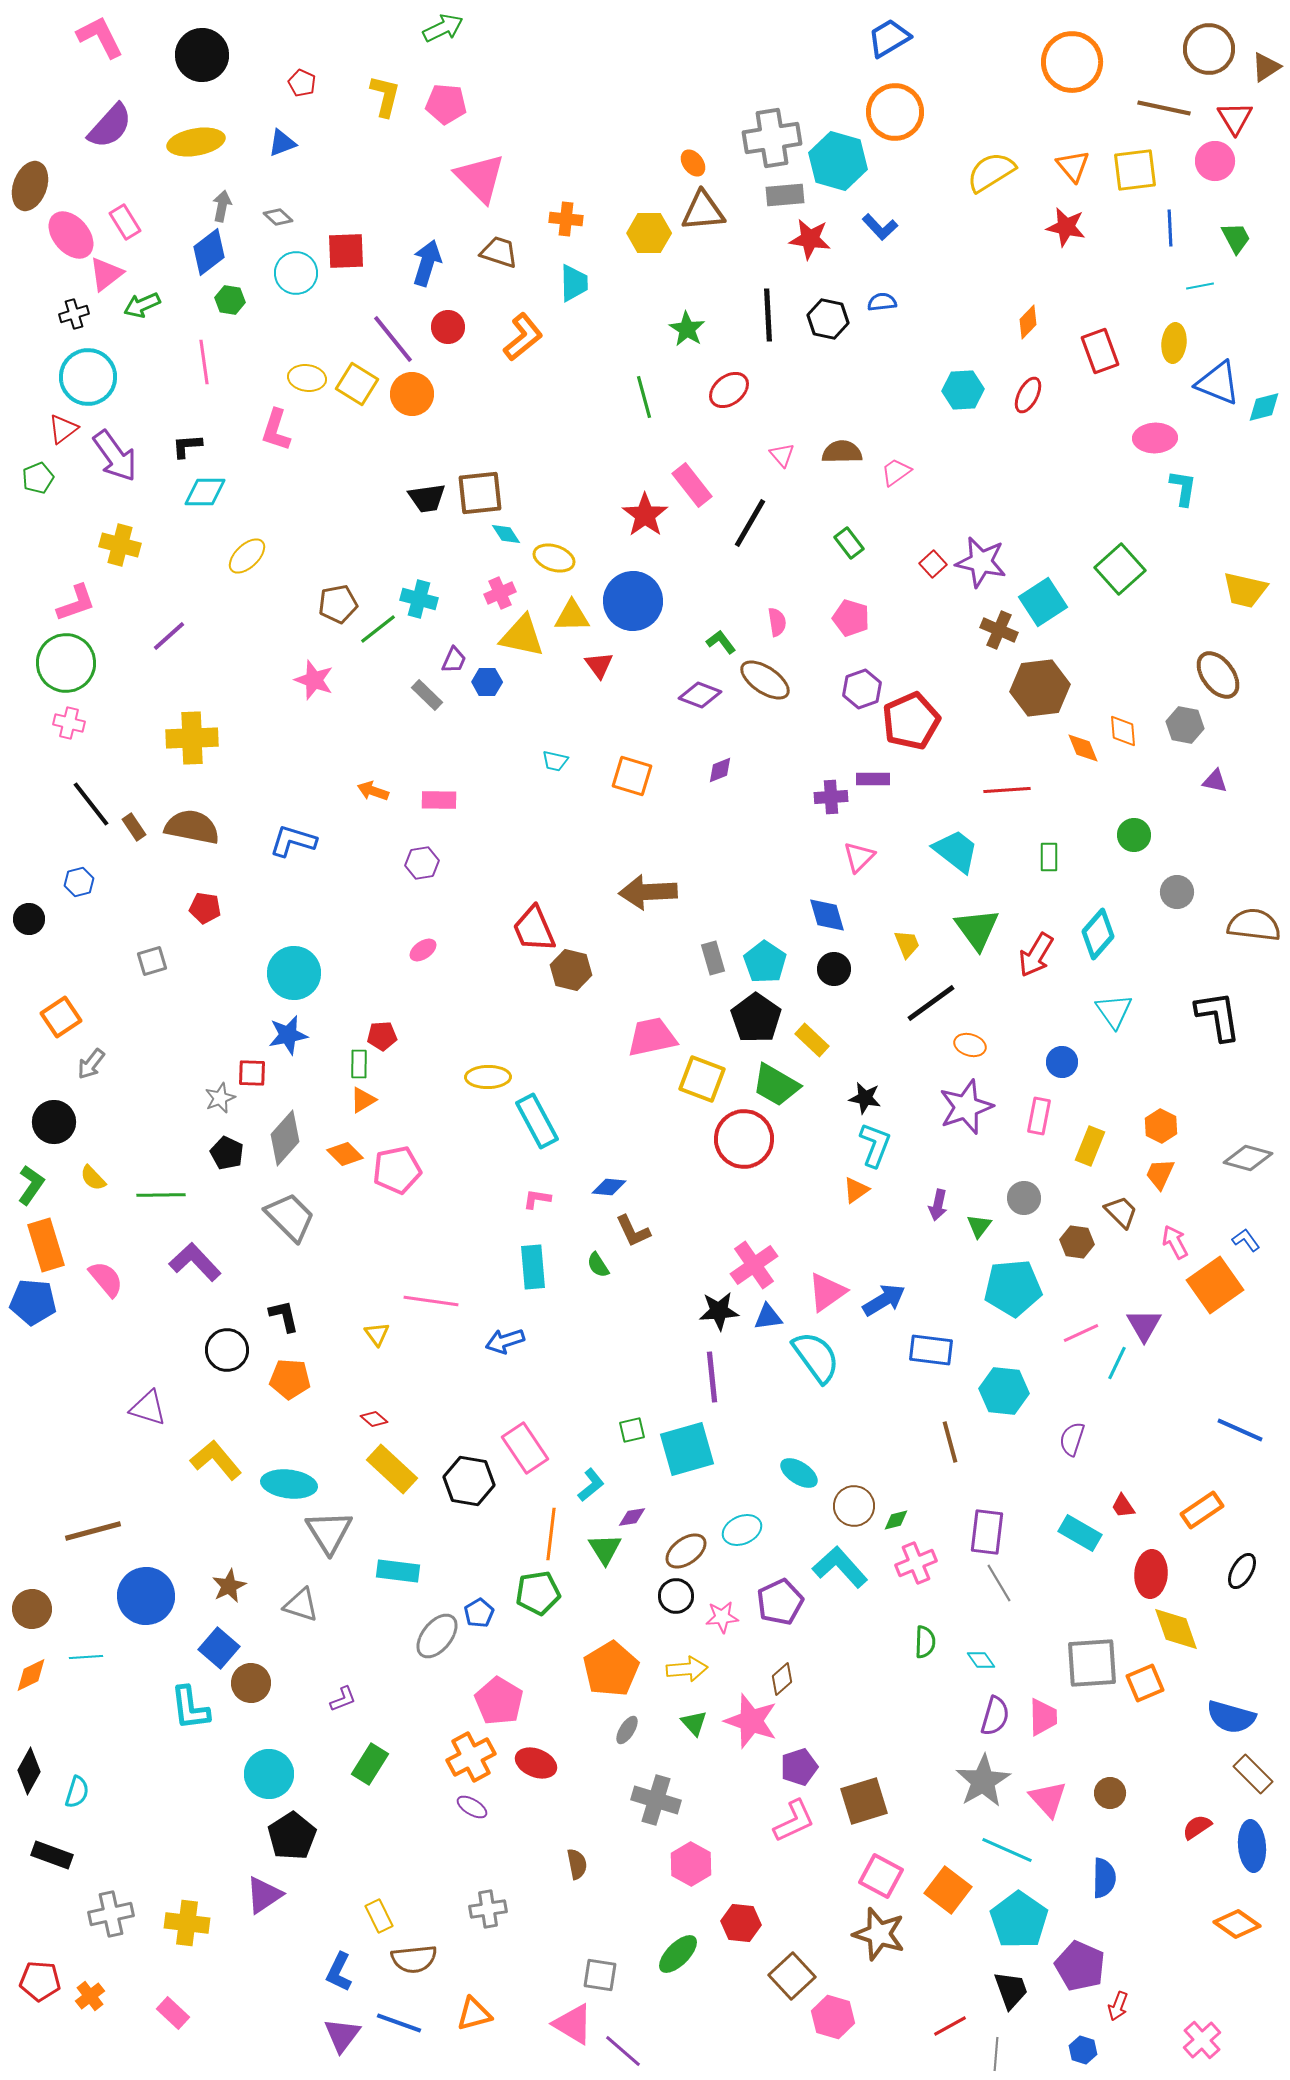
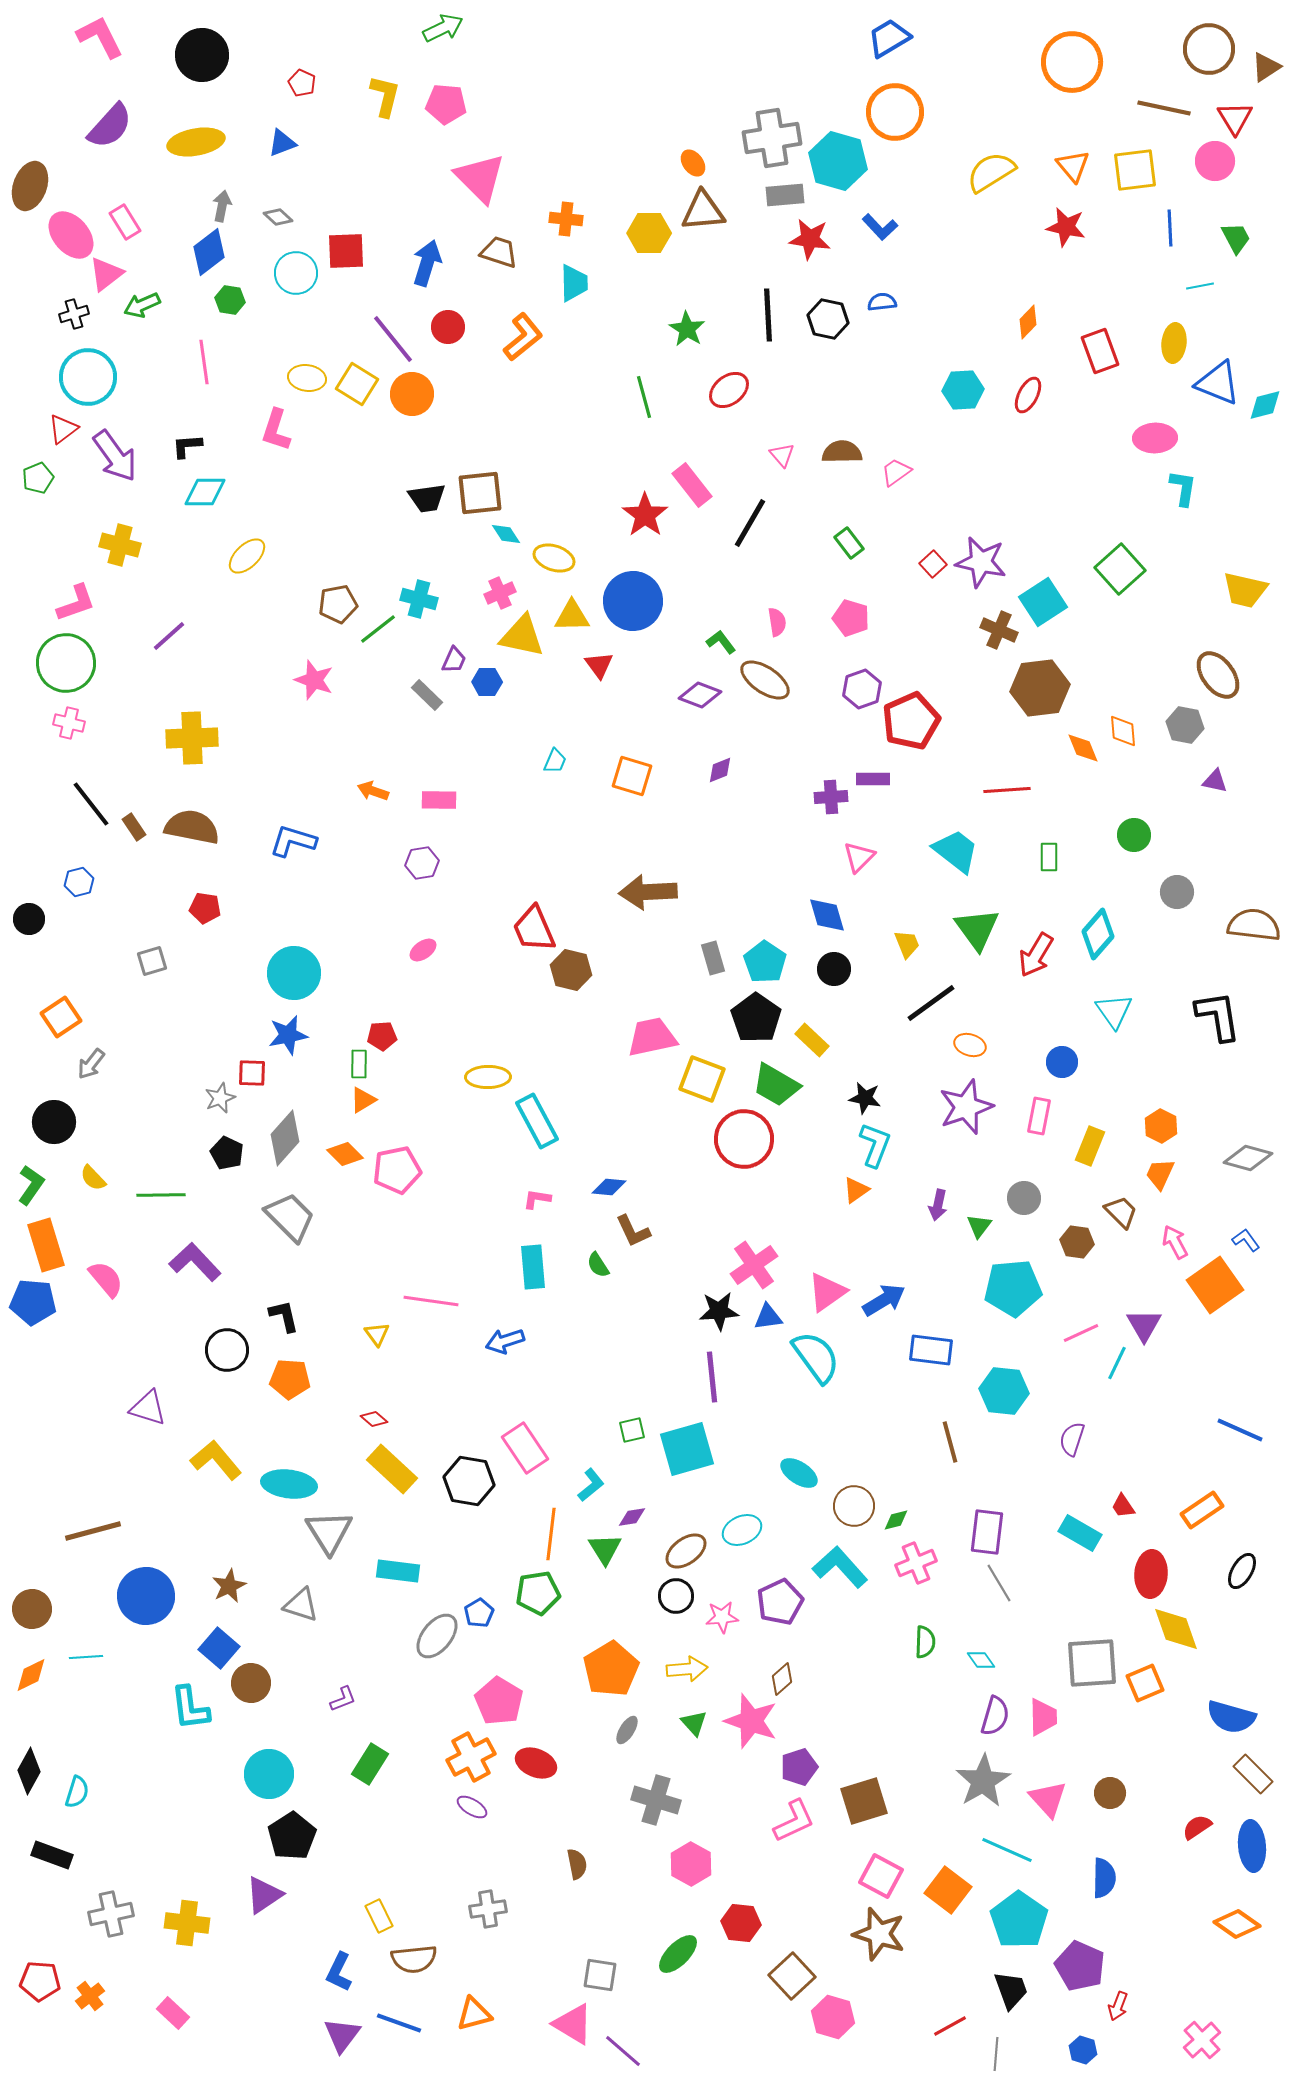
cyan diamond at (1264, 407): moved 1 px right, 2 px up
cyan trapezoid at (555, 761): rotated 80 degrees counterclockwise
